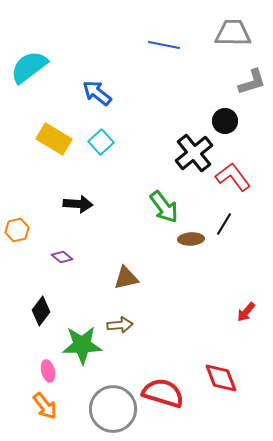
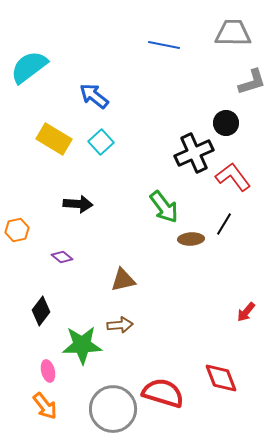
blue arrow: moved 3 px left, 3 px down
black circle: moved 1 px right, 2 px down
black cross: rotated 15 degrees clockwise
brown triangle: moved 3 px left, 2 px down
